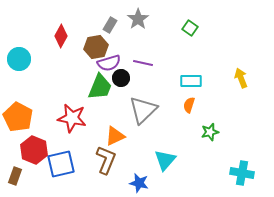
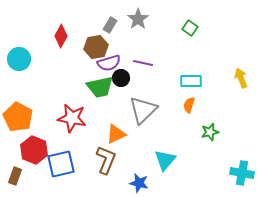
green trapezoid: rotated 56 degrees clockwise
orange triangle: moved 1 px right, 2 px up
